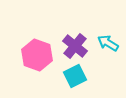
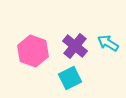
pink hexagon: moved 4 px left, 4 px up
cyan square: moved 5 px left, 2 px down
